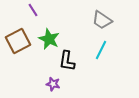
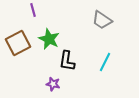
purple line: rotated 16 degrees clockwise
brown square: moved 2 px down
cyan line: moved 4 px right, 12 px down
